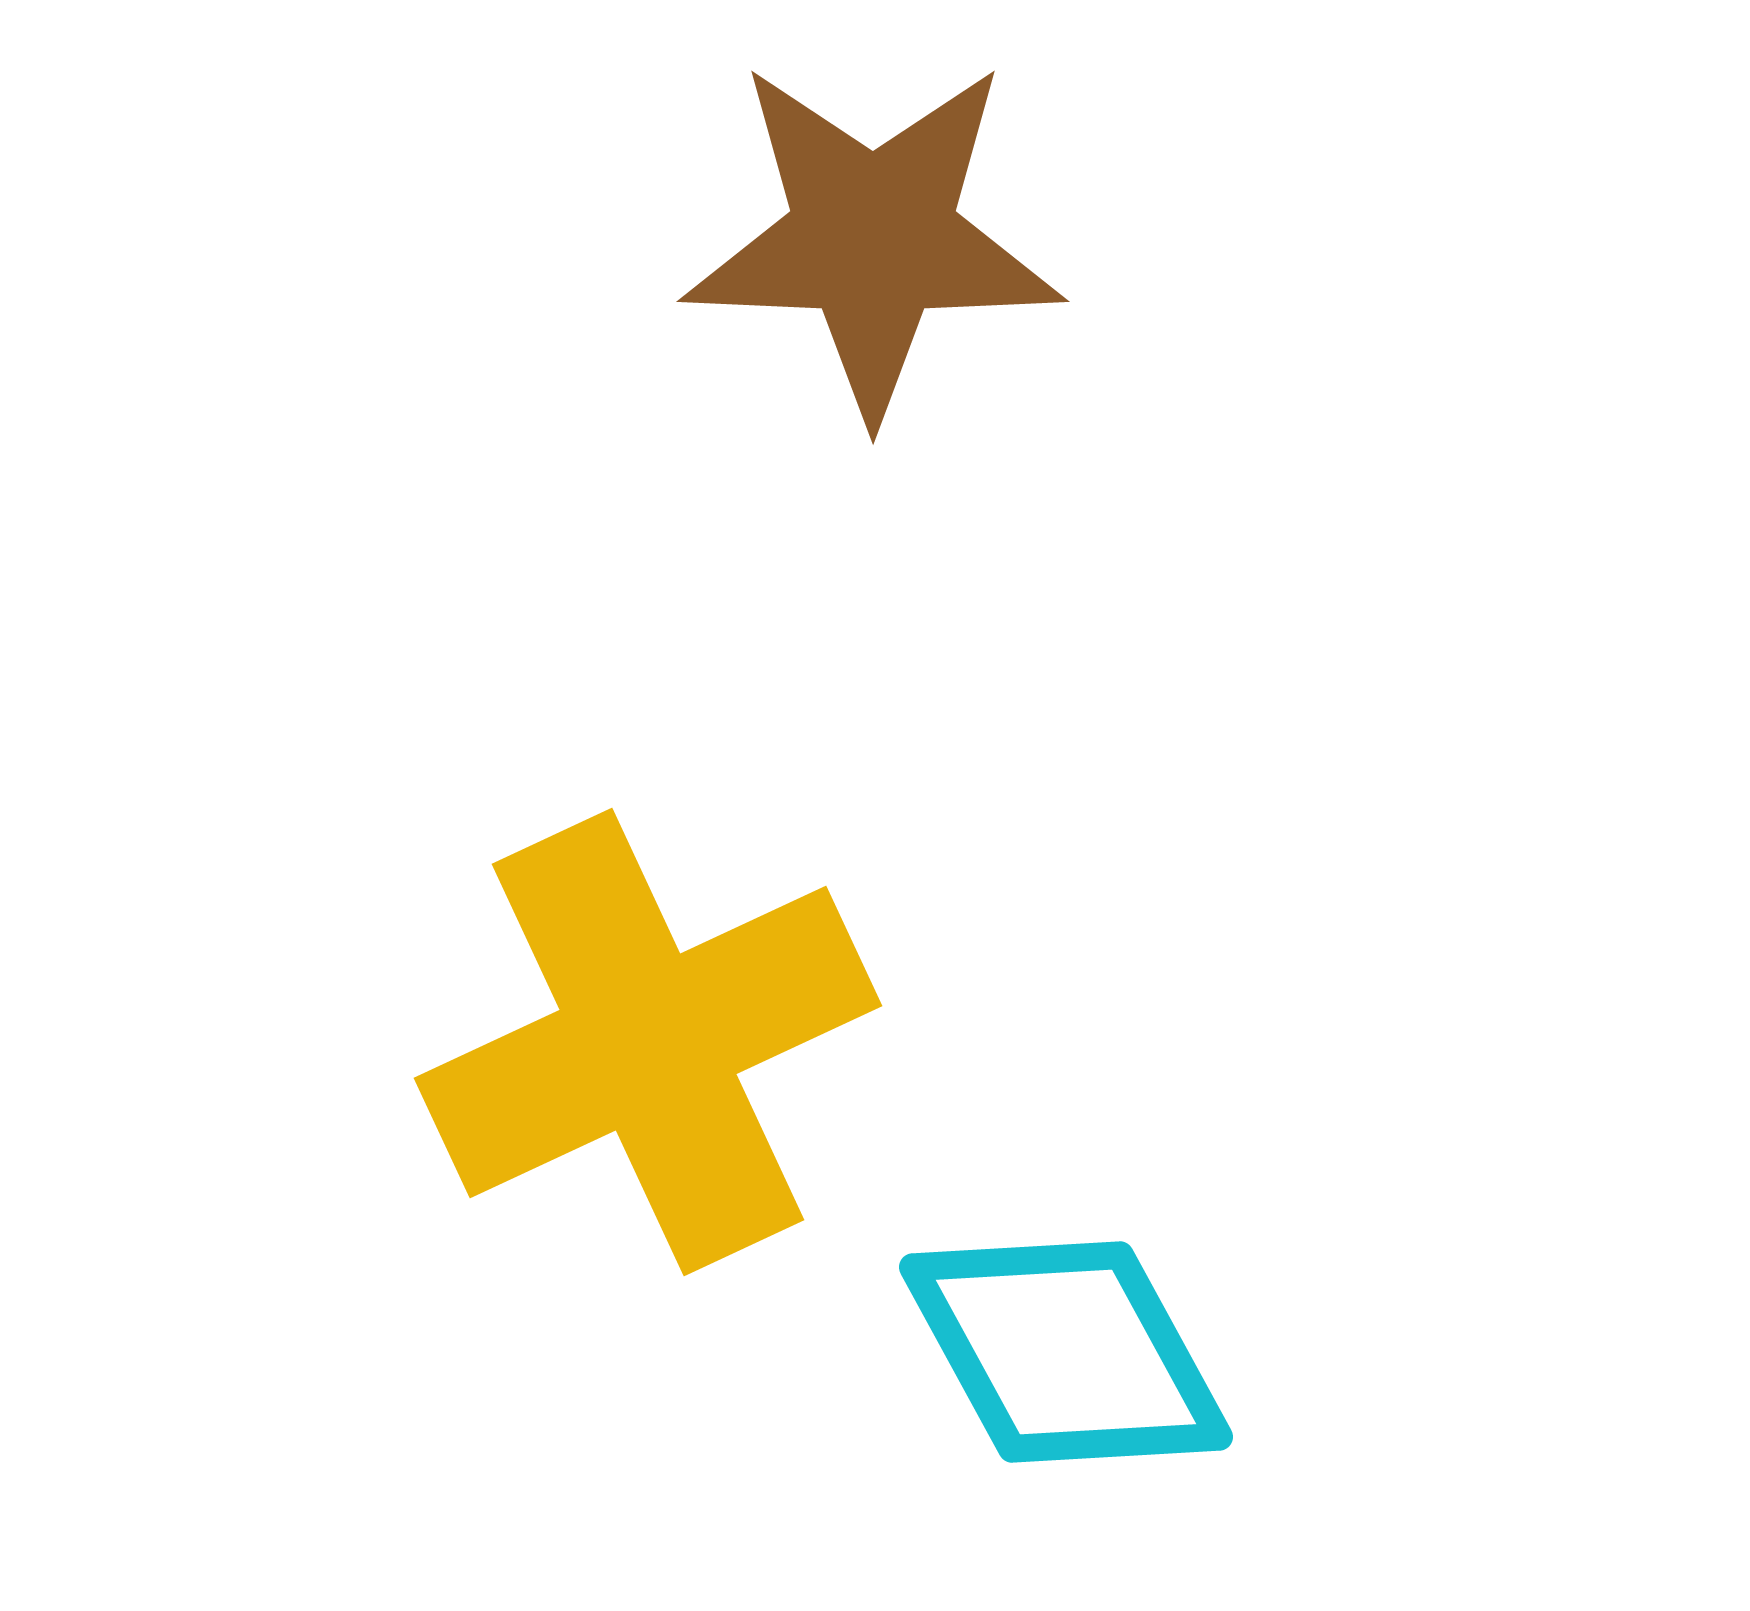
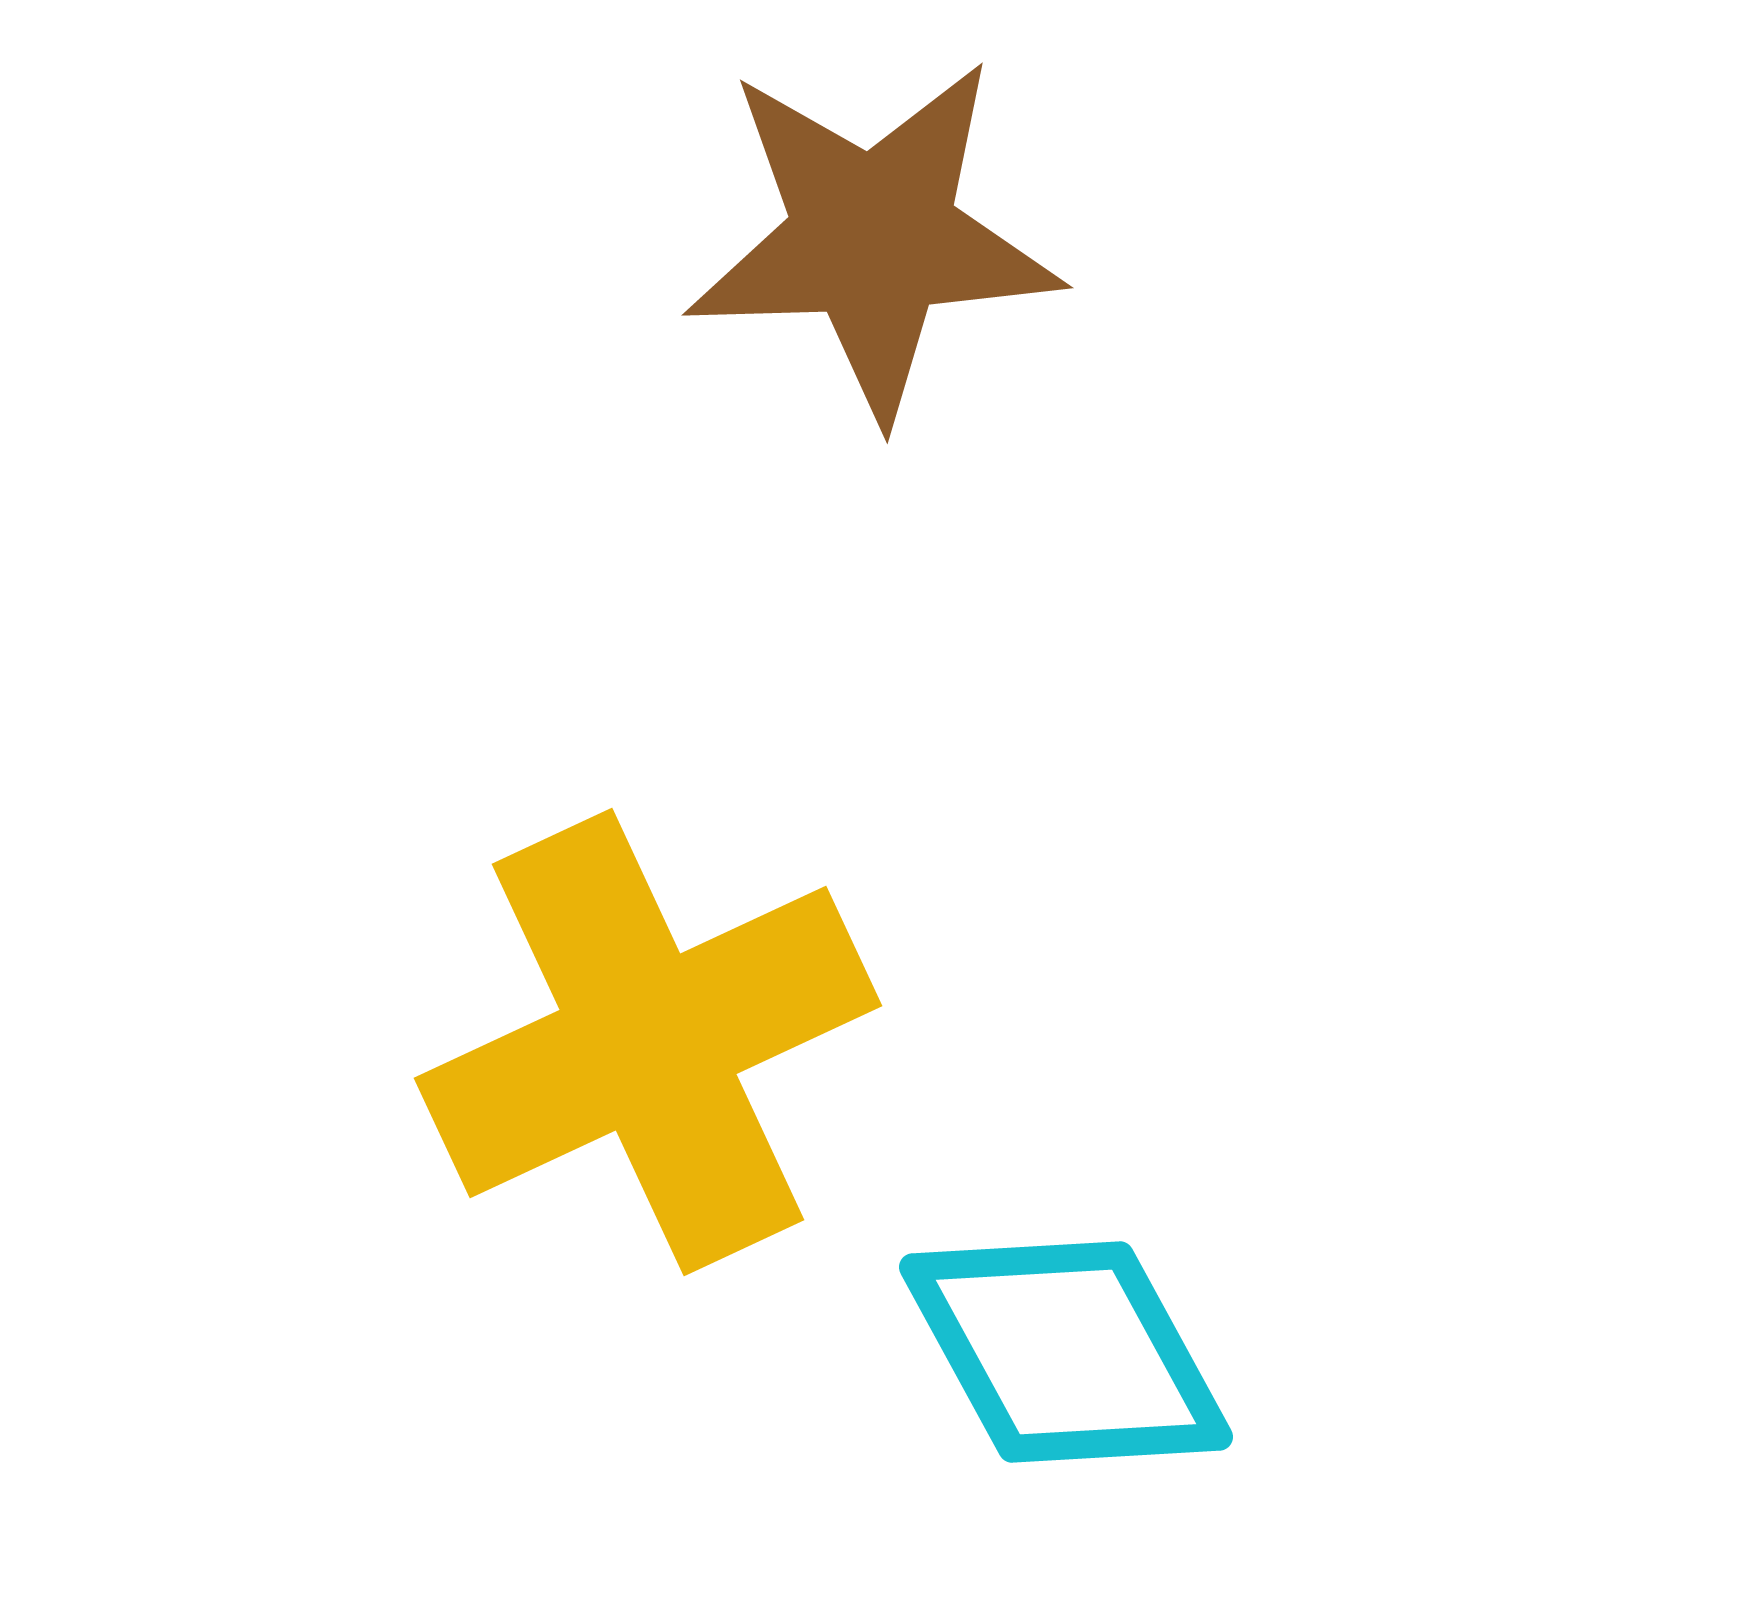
brown star: rotated 4 degrees counterclockwise
